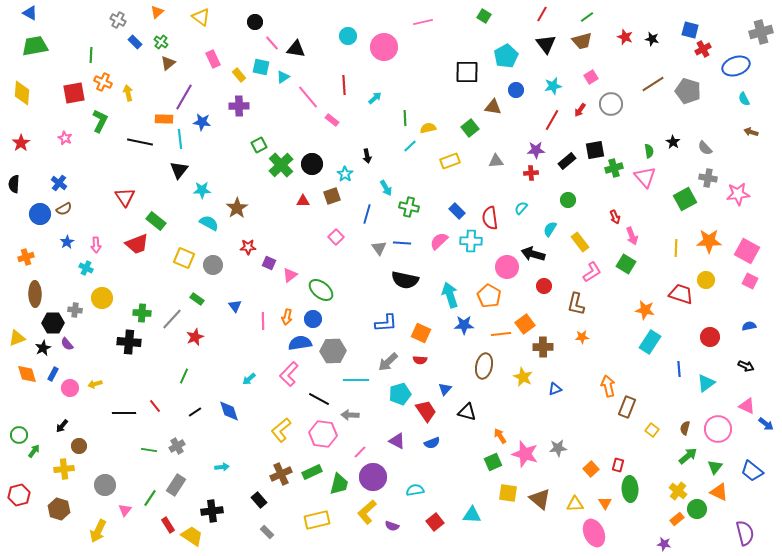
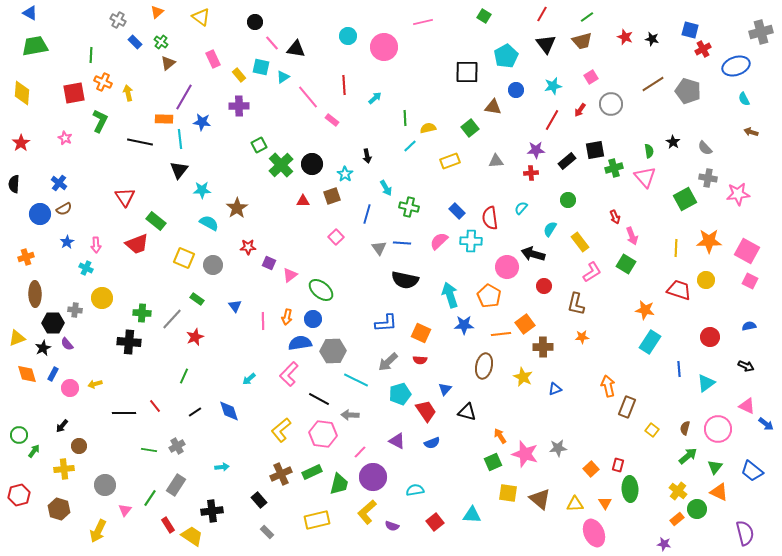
red trapezoid at (681, 294): moved 2 px left, 4 px up
cyan line at (356, 380): rotated 25 degrees clockwise
